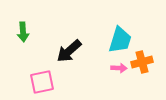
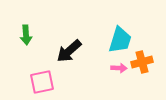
green arrow: moved 3 px right, 3 px down
